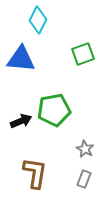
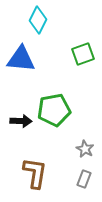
black arrow: rotated 25 degrees clockwise
